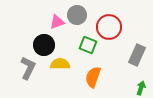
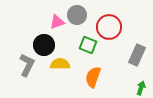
gray L-shape: moved 1 px left, 3 px up
